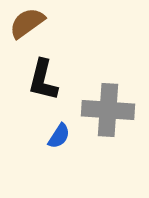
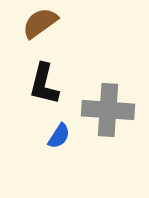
brown semicircle: moved 13 px right
black L-shape: moved 1 px right, 4 px down
